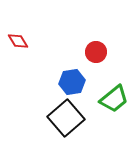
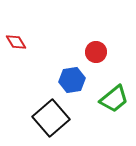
red diamond: moved 2 px left, 1 px down
blue hexagon: moved 2 px up
black square: moved 15 px left
